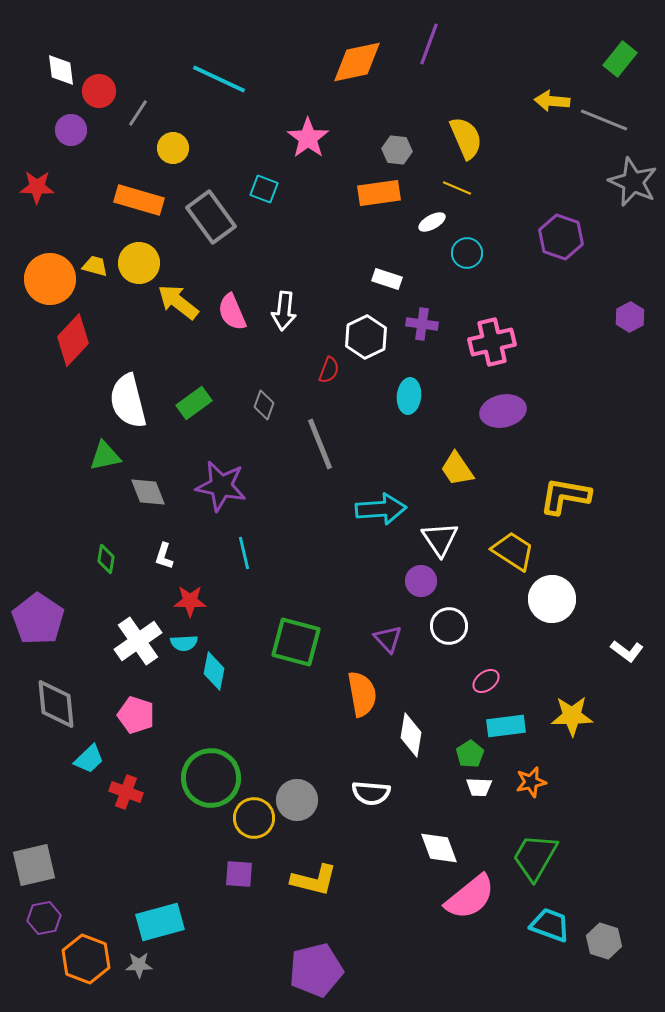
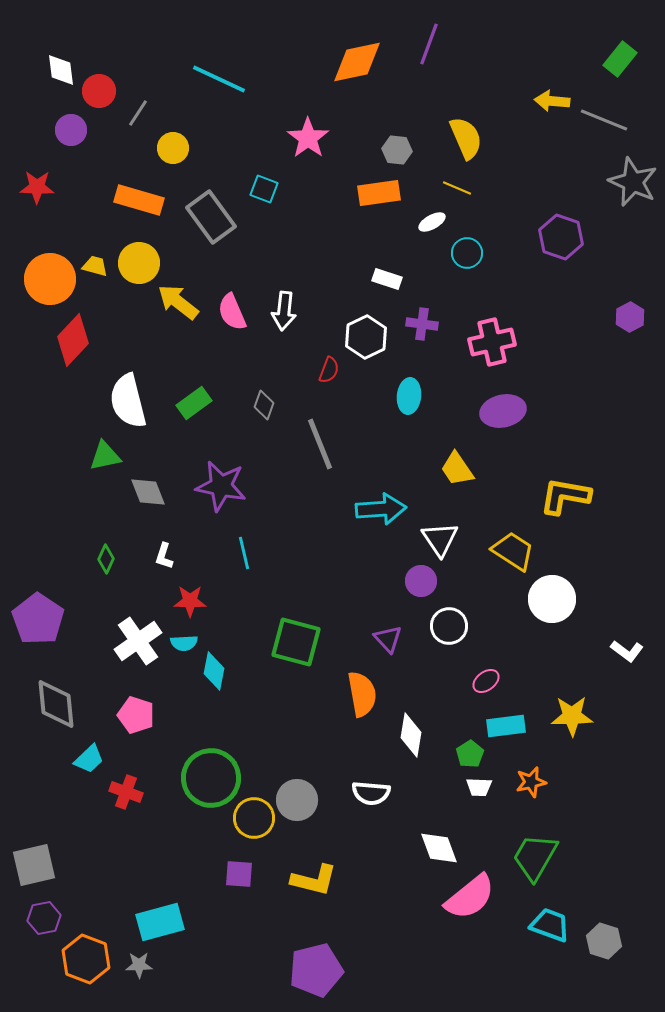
green diamond at (106, 559): rotated 16 degrees clockwise
